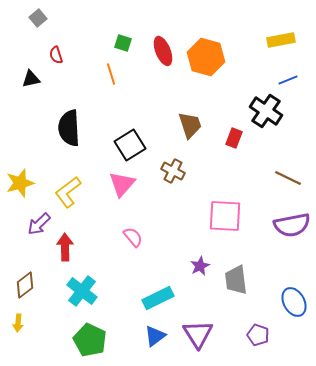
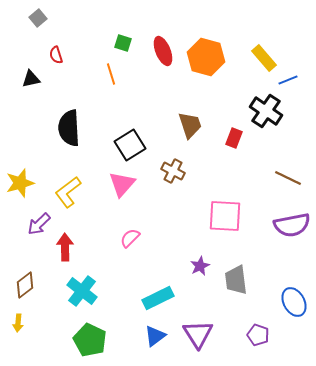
yellow rectangle: moved 17 px left, 18 px down; rotated 60 degrees clockwise
pink semicircle: moved 3 px left, 1 px down; rotated 95 degrees counterclockwise
